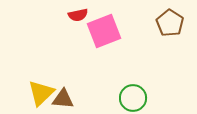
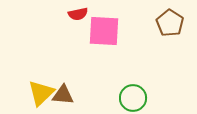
red semicircle: moved 1 px up
pink square: rotated 24 degrees clockwise
brown triangle: moved 4 px up
